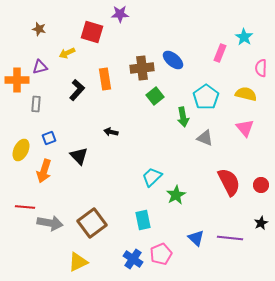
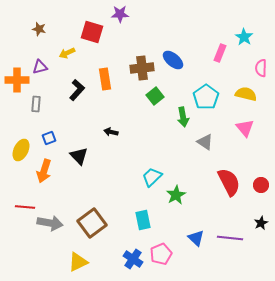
gray triangle: moved 4 px down; rotated 12 degrees clockwise
